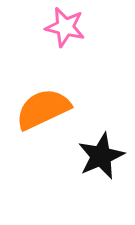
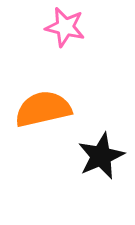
orange semicircle: rotated 12 degrees clockwise
